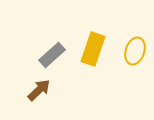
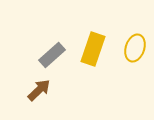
yellow ellipse: moved 3 px up
